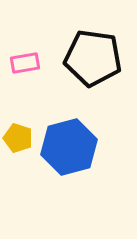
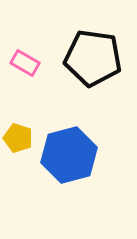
pink rectangle: rotated 40 degrees clockwise
blue hexagon: moved 8 px down
